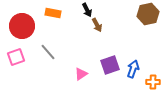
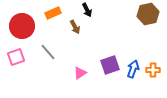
orange rectangle: rotated 35 degrees counterclockwise
brown arrow: moved 22 px left, 2 px down
pink triangle: moved 1 px left, 1 px up
orange cross: moved 12 px up
